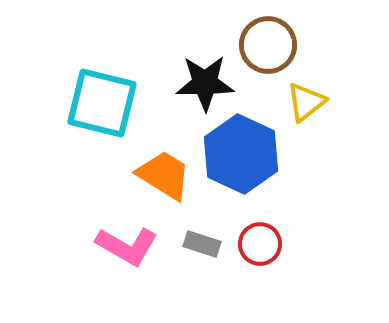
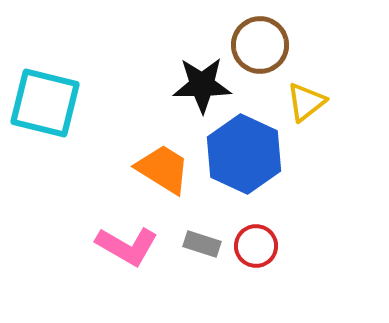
brown circle: moved 8 px left
black star: moved 3 px left, 2 px down
cyan square: moved 57 px left
blue hexagon: moved 3 px right
orange trapezoid: moved 1 px left, 6 px up
red circle: moved 4 px left, 2 px down
